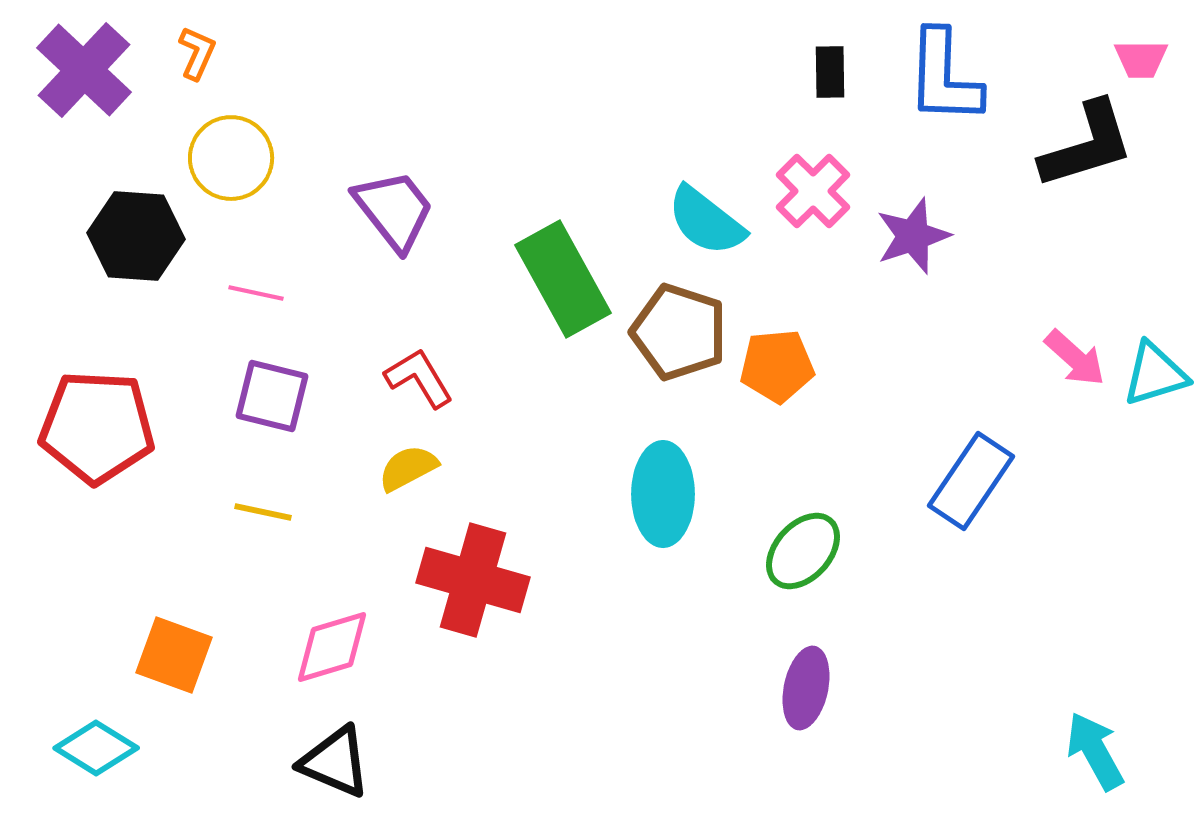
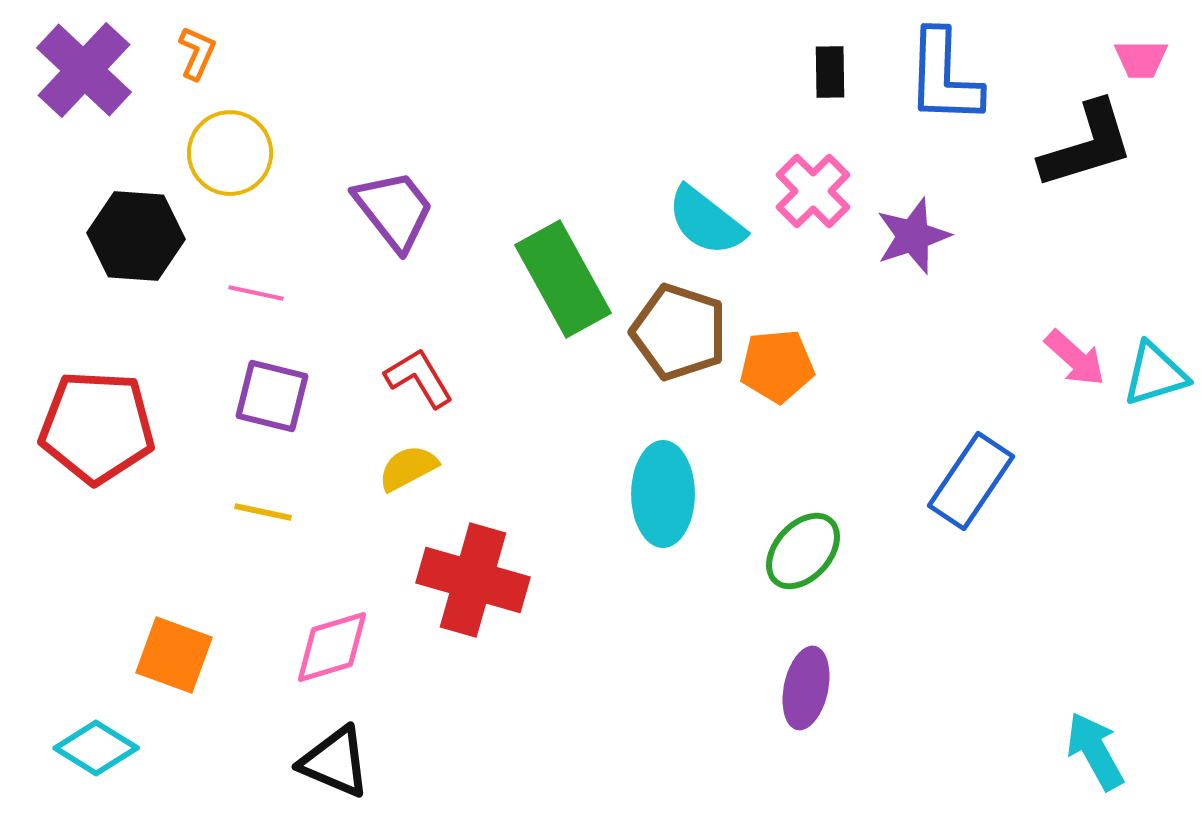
yellow circle: moved 1 px left, 5 px up
